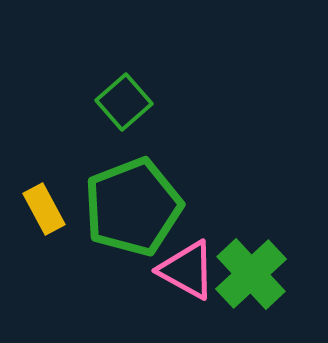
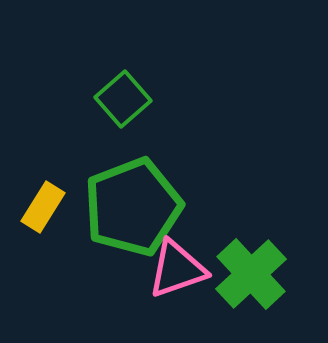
green square: moved 1 px left, 3 px up
yellow rectangle: moved 1 px left, 2 px up; rotated 60 degrees clockwise
pink triangle: moved 10 px left, 1 px up; rotated 48 degrees counterclockwise
